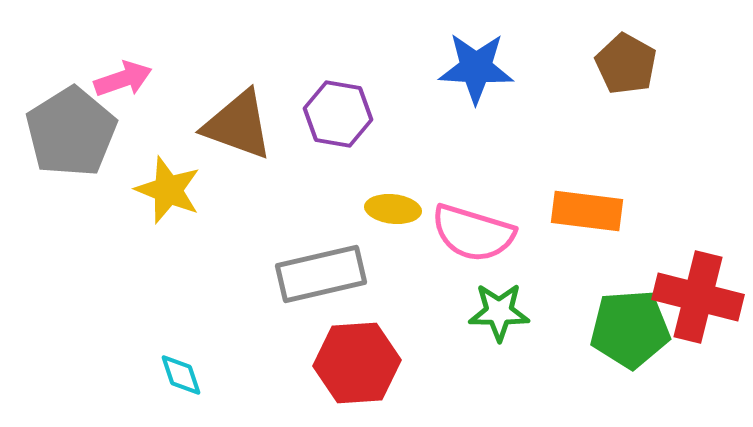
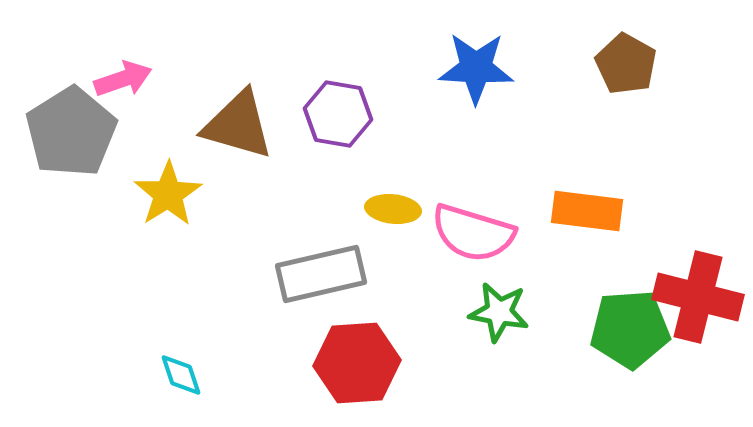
brown triangle: rotated 4 degrees counterclockwise
yellow star: moved 4 px down; rotated 18 degrees clockwise
green star: rotated 10 degrees clockwise
